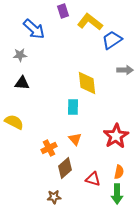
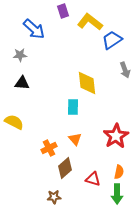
gray arrow: rotated 70 degrees clockwise
